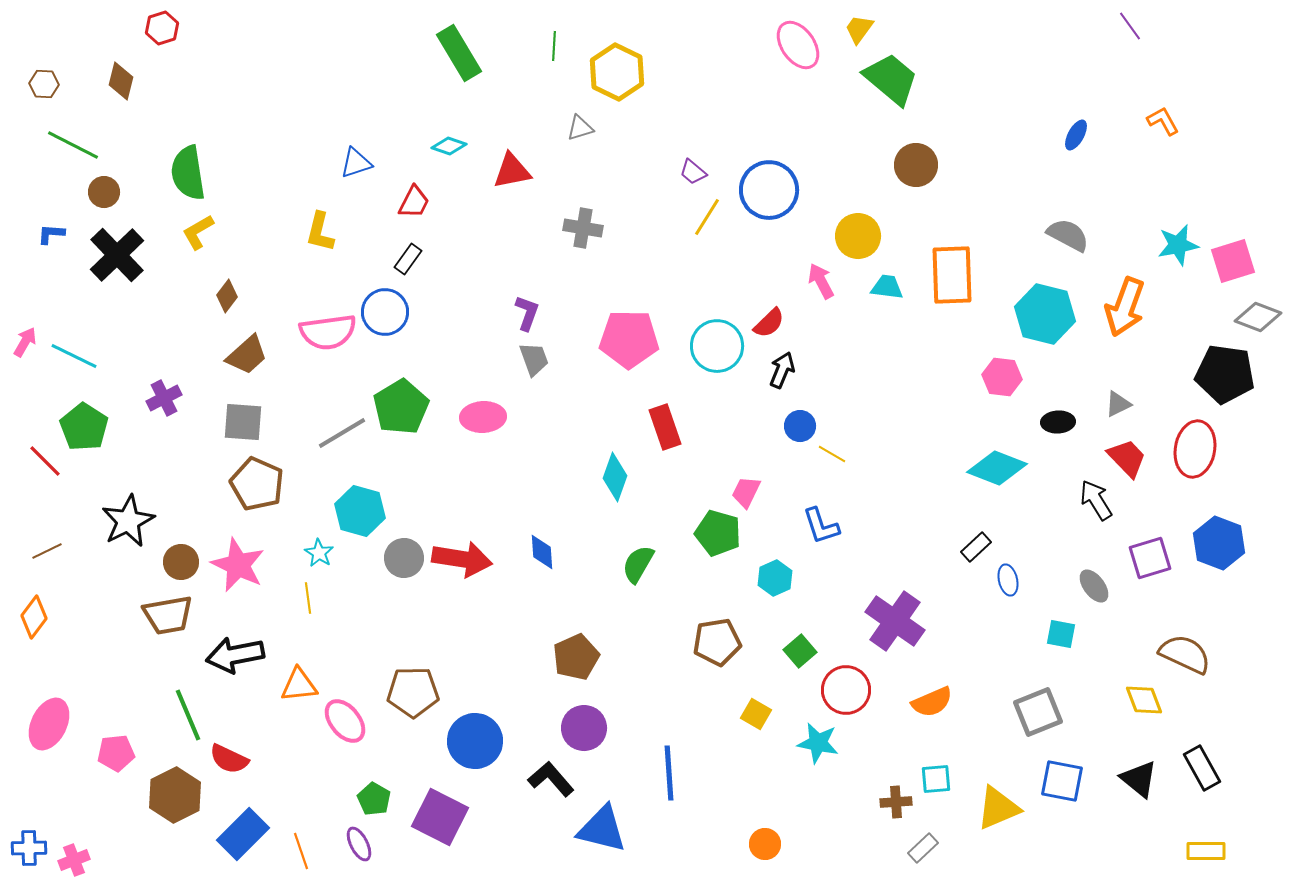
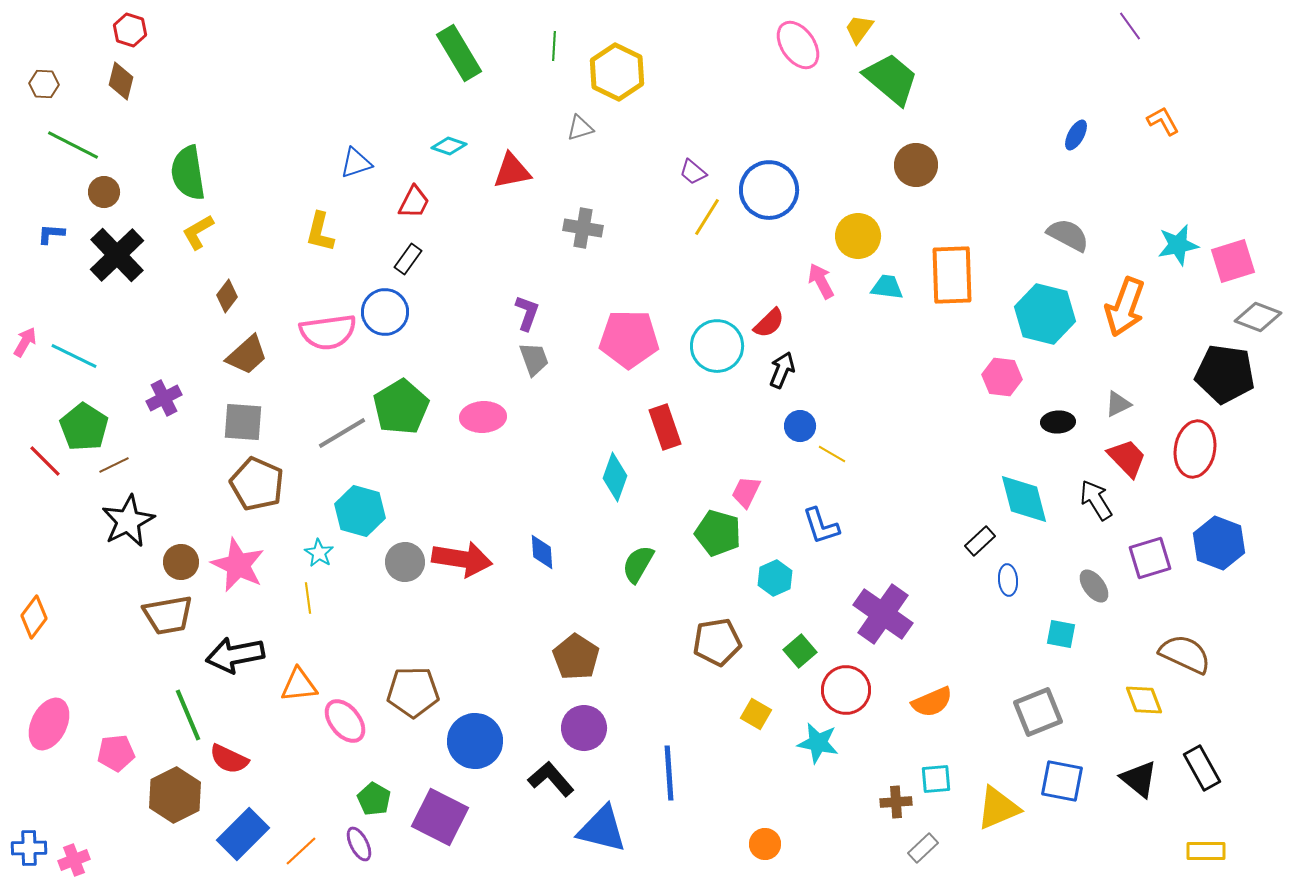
red hexagon at (162, 28): moved 32 px left, 2 px down; rotated 24 degrees counterclockwise
cyan diamond at (997, 468): moved 27 px right, 31 px down; rotated 54 degrees clockwise
black rectangle at (976, 547): moved 4 px right, 6 px up
brown line at (47, 551): moved 67 px right, 86 px up
gray circle at (404, 558): moved 1 px right, 4 px down
blue ellipse at (1008, 580): rotated 8 degrees clockwise
purple cross at (895, 621): moved 12 px left, 7 px up
brown pentagon at (576, 657): rotated 15 degrees counterclockwise
orange line at (301, 851): rotated 66 degrees clockwise
